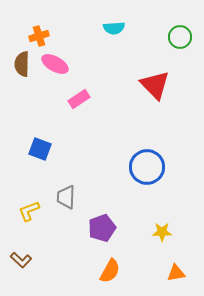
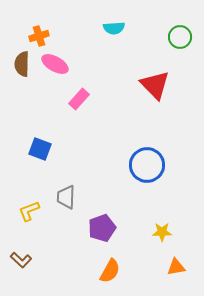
pink rectangle: rotated 15 degrees counterclockwise
blue circle: moved 2 px up
orange triangle: moved 6 px up
